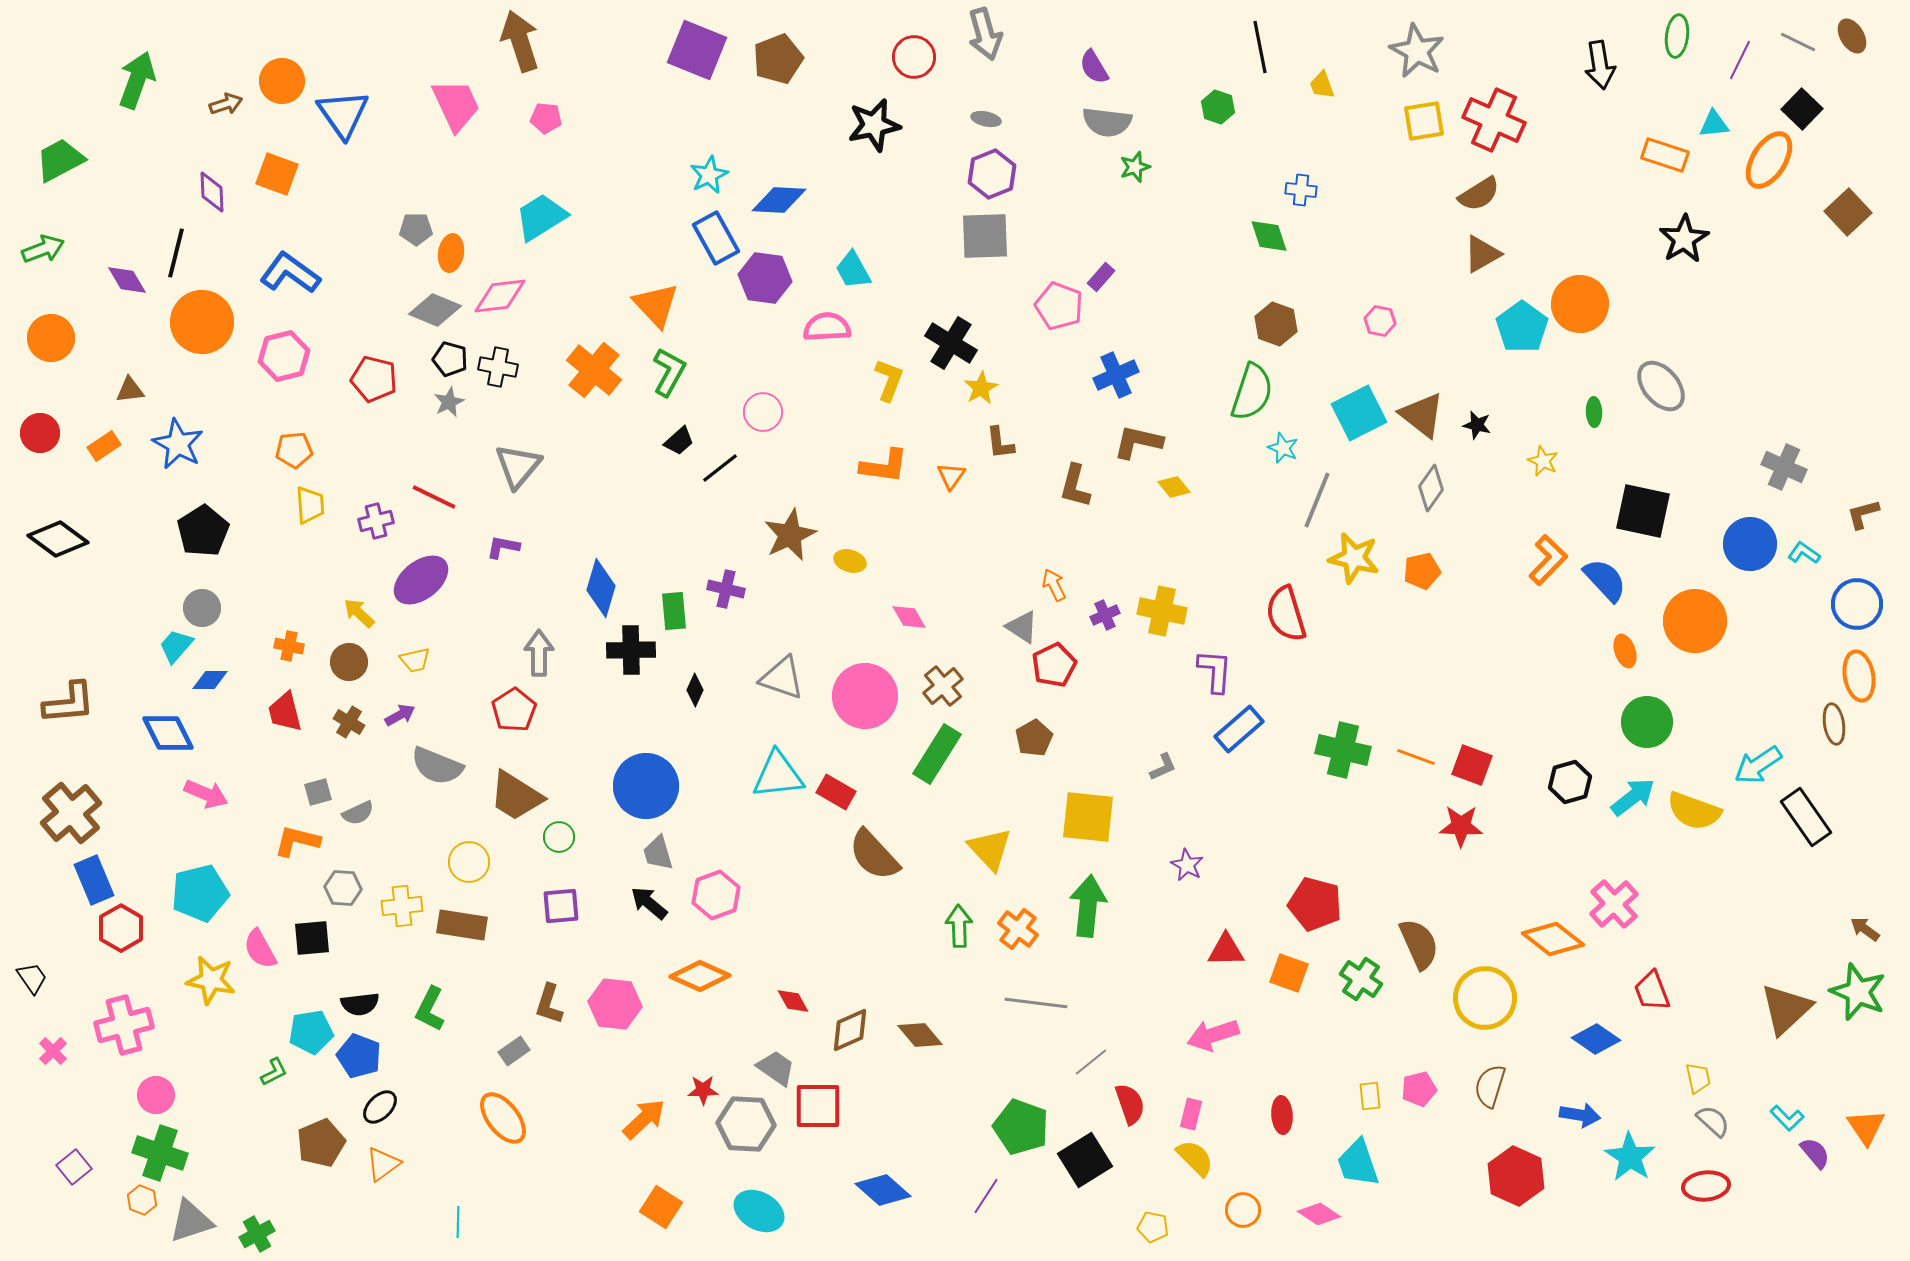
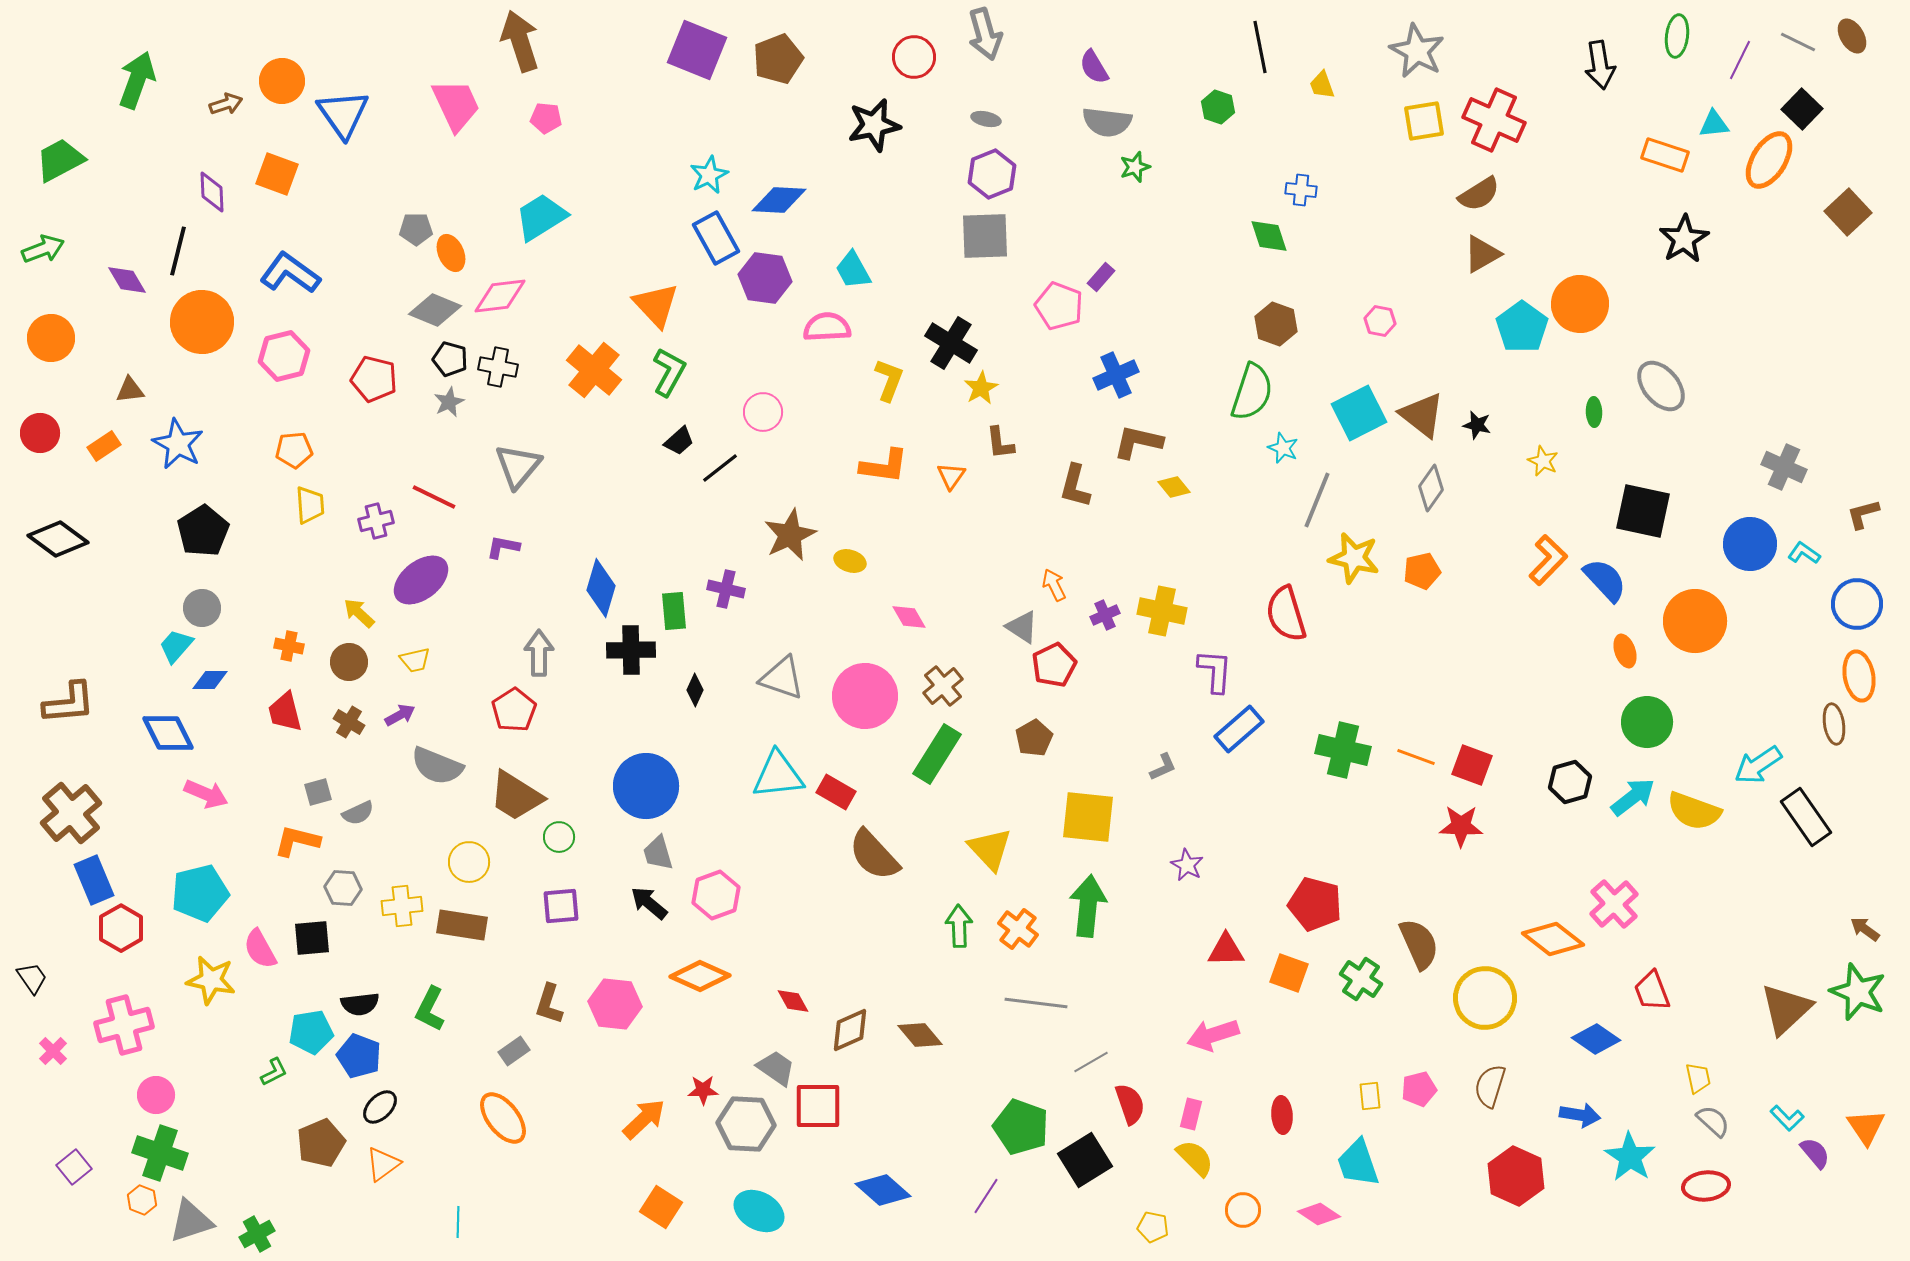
black line at (176, 253): moved 2 px right, 2 px up
orange ellipse at (451, 253): rotated 33 degrees counterclockwise
gray line at (1091, 1062): rotated 9 degrees clockwise
